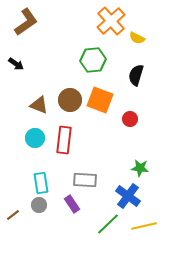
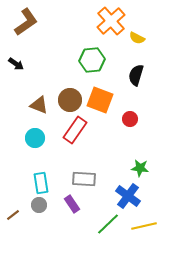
green hexagon: moved 1 px left
red rectangle: moved 11 px right, 10 px up; rotated 28 degrees clockwise
gray rectangle: moved 1 px left, 1 px up
